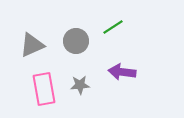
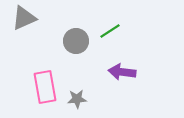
green line: moved 3 px left, 4 px down
gray triangle: moved 8 px left, 27 px up
gray star: moved 3 px left, 14 px down
pink rectangle: moved 1 px right, 2 px up
